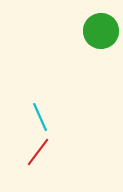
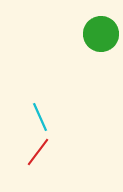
green circle: moved 3 px down
